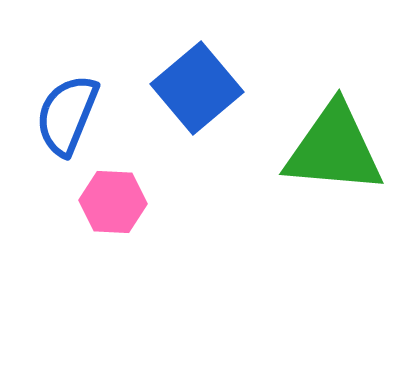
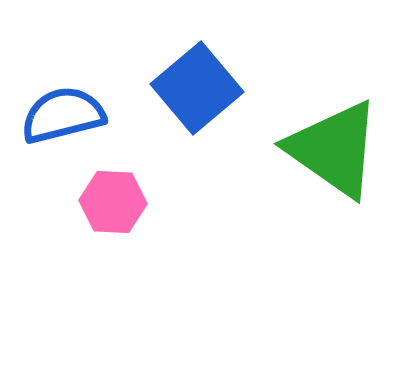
blue semicircle: moved 4 px left; rotated 54 degrees clockwise
green triangle: rotated 30 degrees clockwise
